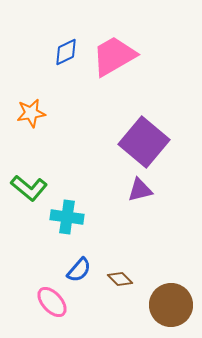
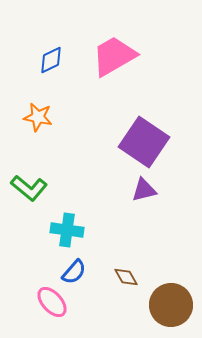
blue diamond: moved 15 px left, 8 px down
orange star: moved 7 px right, 4 px down; rotated 20 degrees clockwise
purple square: rotated 6 degrees counterclockwise
purple triangle: moved 4 px right
cyan cross: moved 13 px down
blue semicircle: moved 5 px left, 2 px down
brown diamond: moved 6 px right, 2 px up; rotated 15 degrees clockwise
